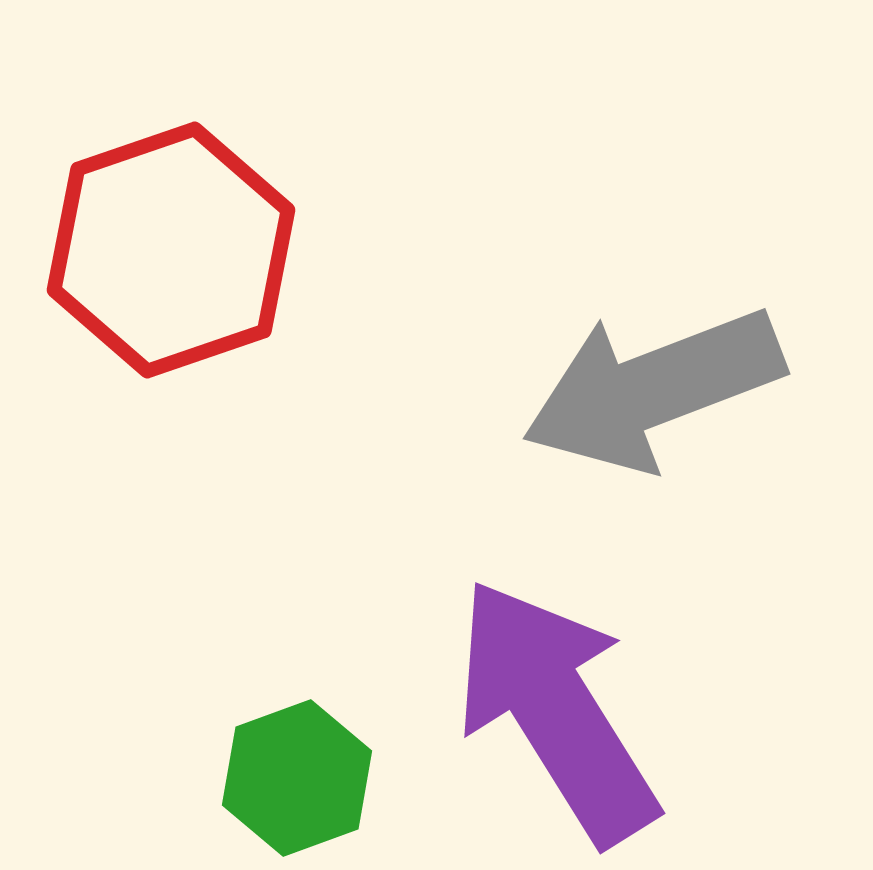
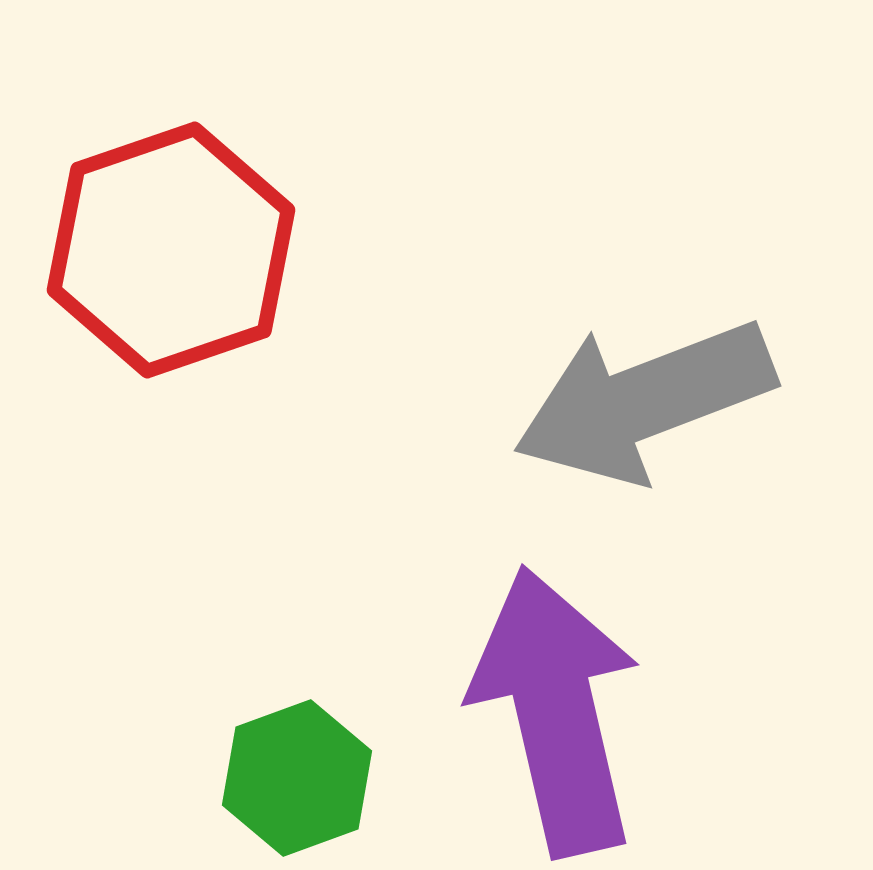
gray arrow: moved 9 px left, 12 px down
purple arrow: rotated 19 degrees clockwise
